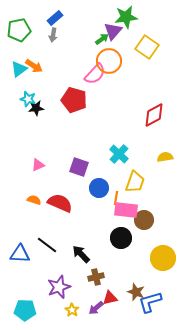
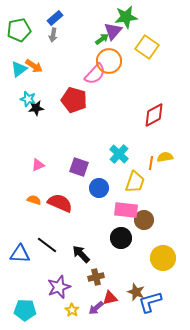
orange line: moved 35 px right, 35 px up
